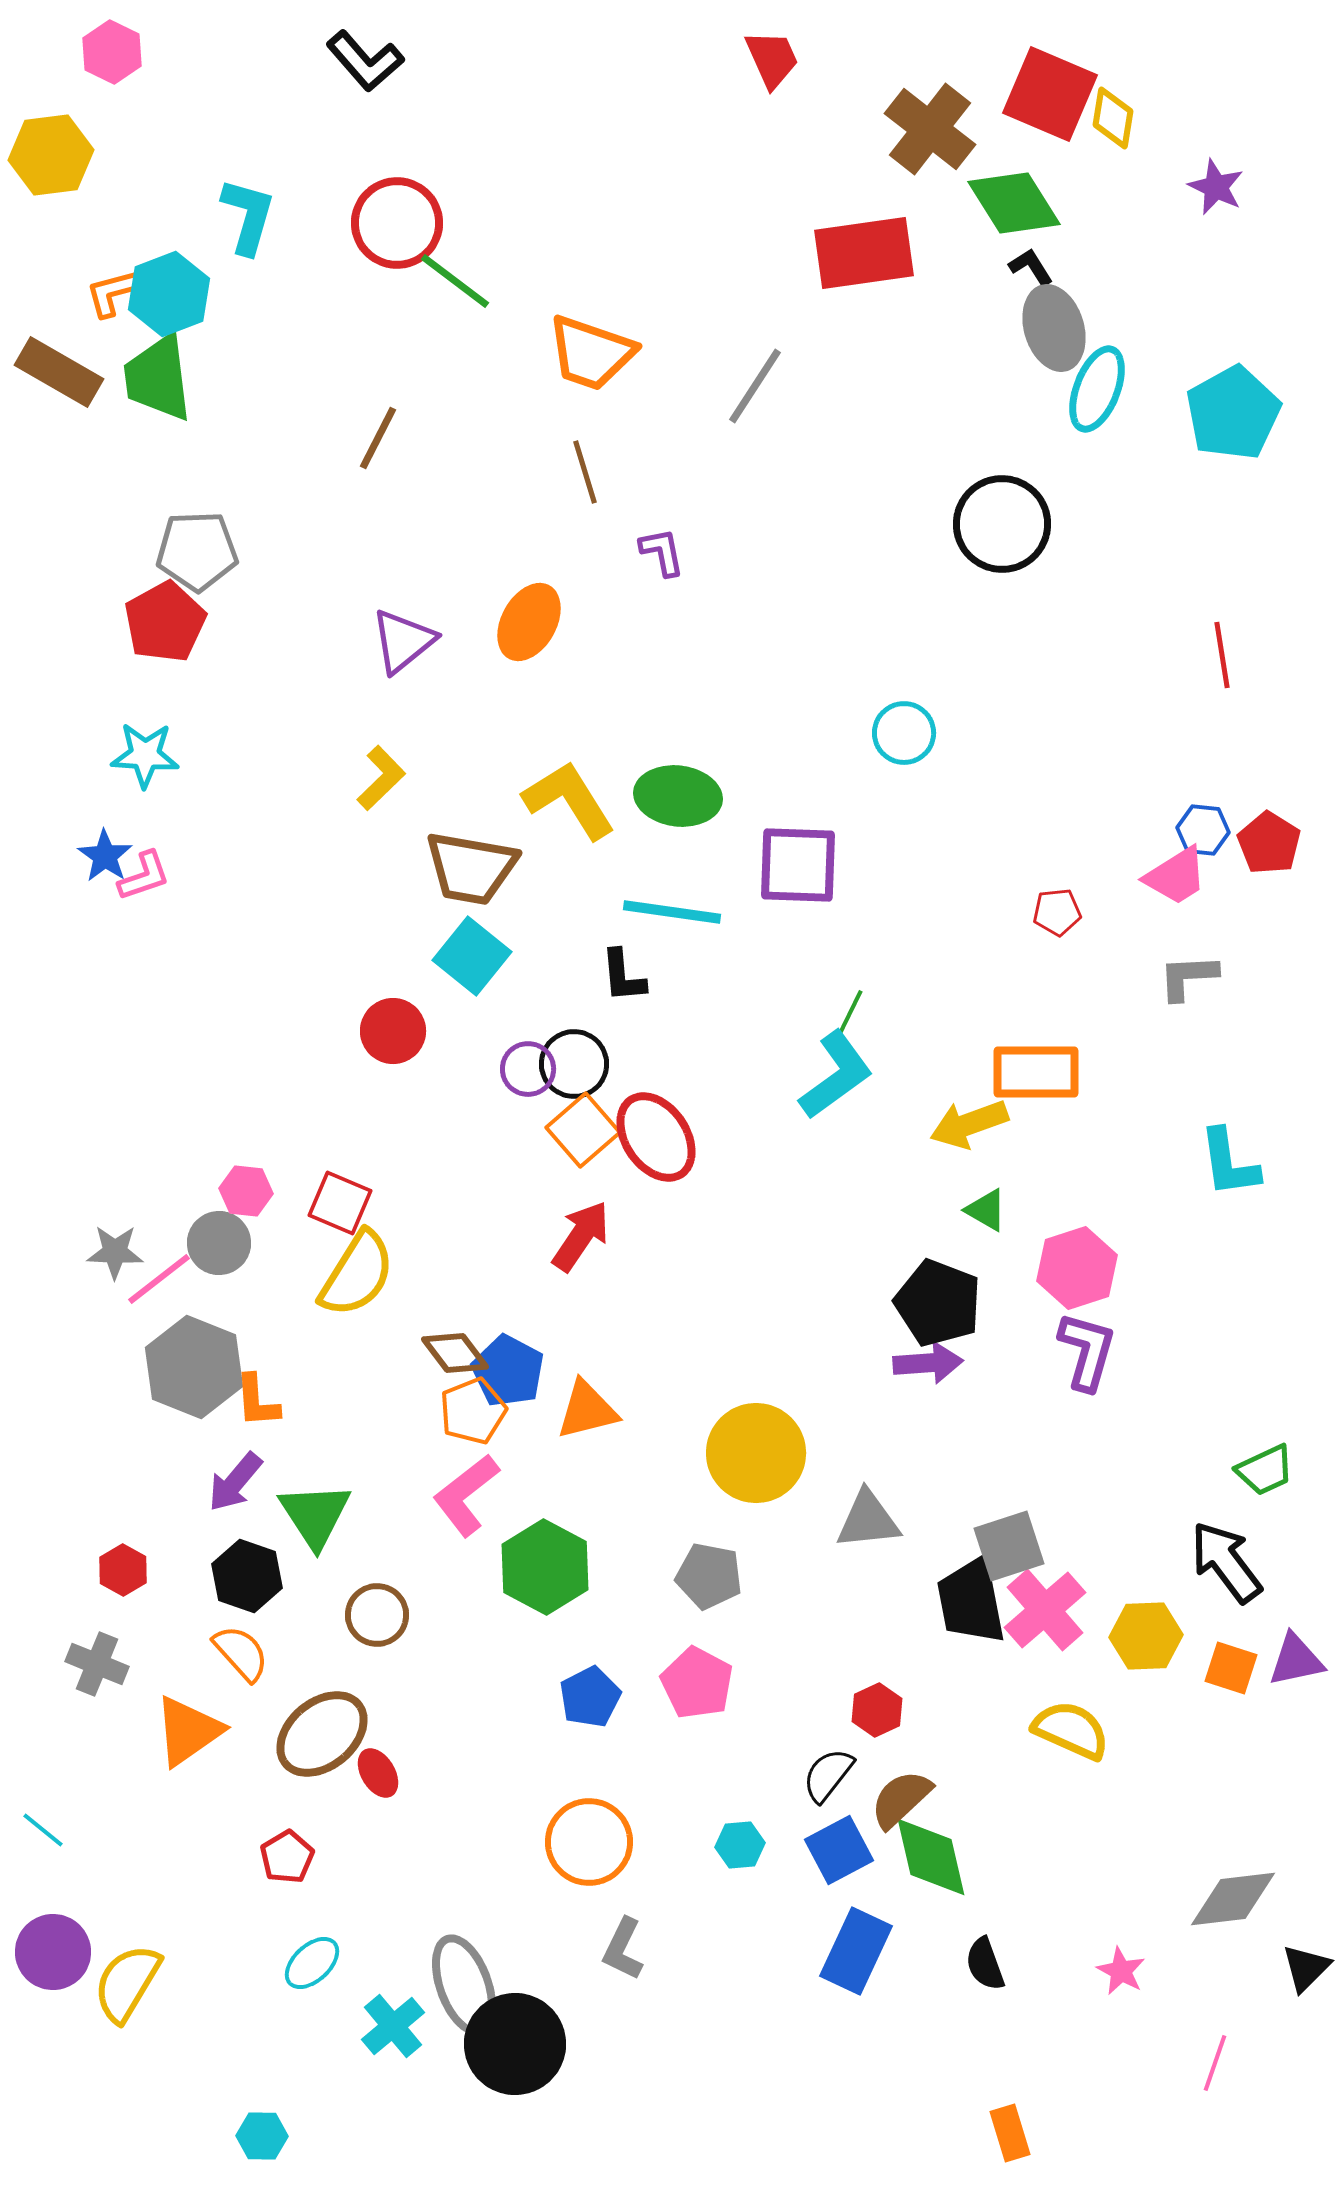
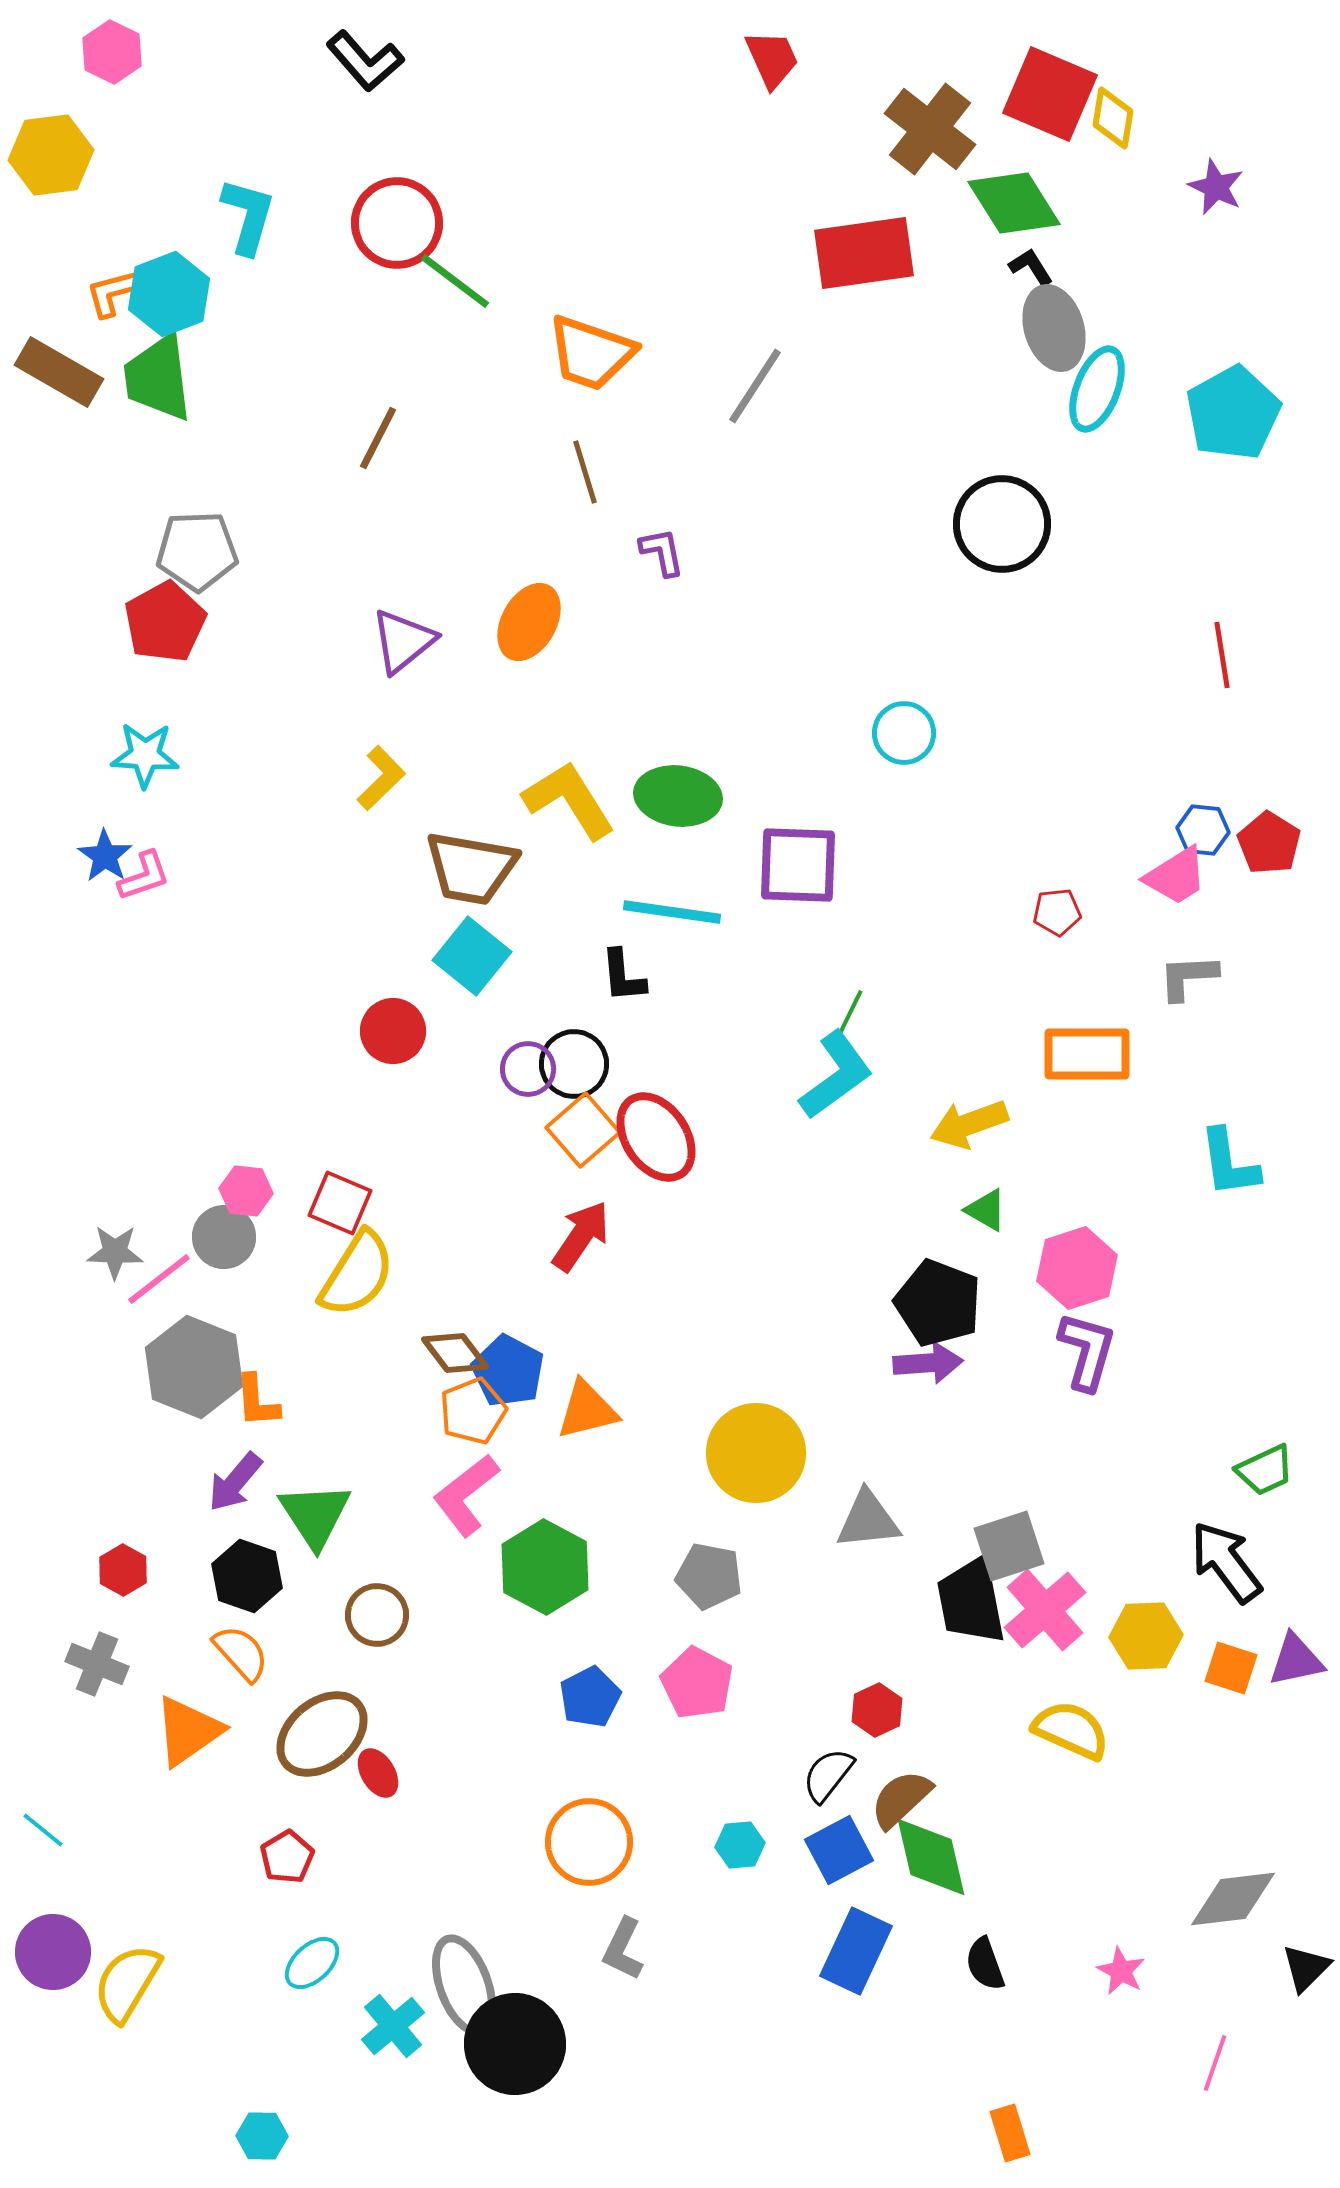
orange rectangle at (1036, 1072): moved 51 px right, 18 px up
gray circle at (219, 1243): moved 5 px right, 6 px up
